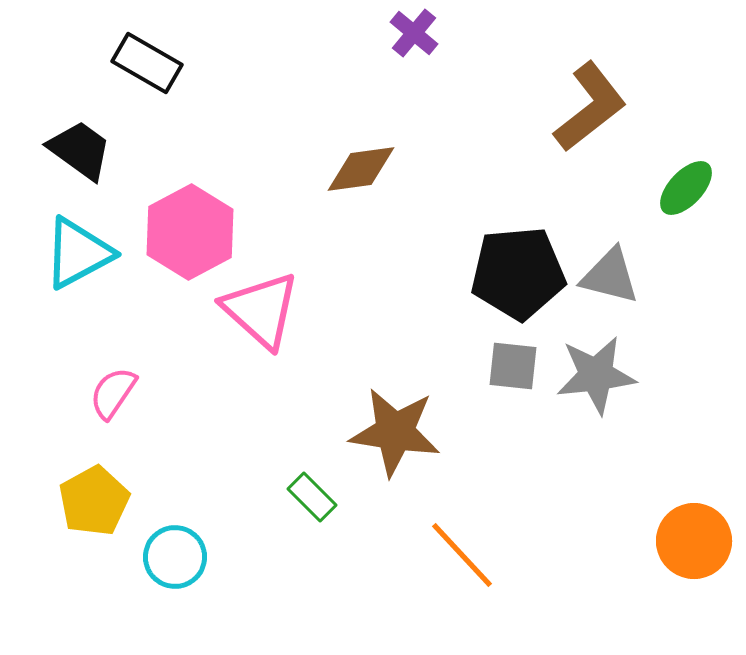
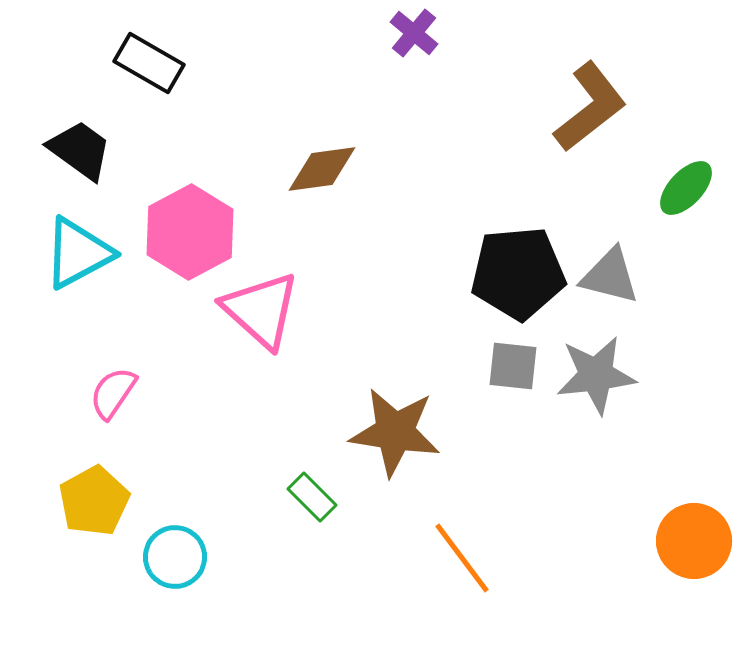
black rectangle: moved 2 px right
brown diamond: moved 39 px left
orange line: moved 3 px down; rotated 6 degrees clockwise
